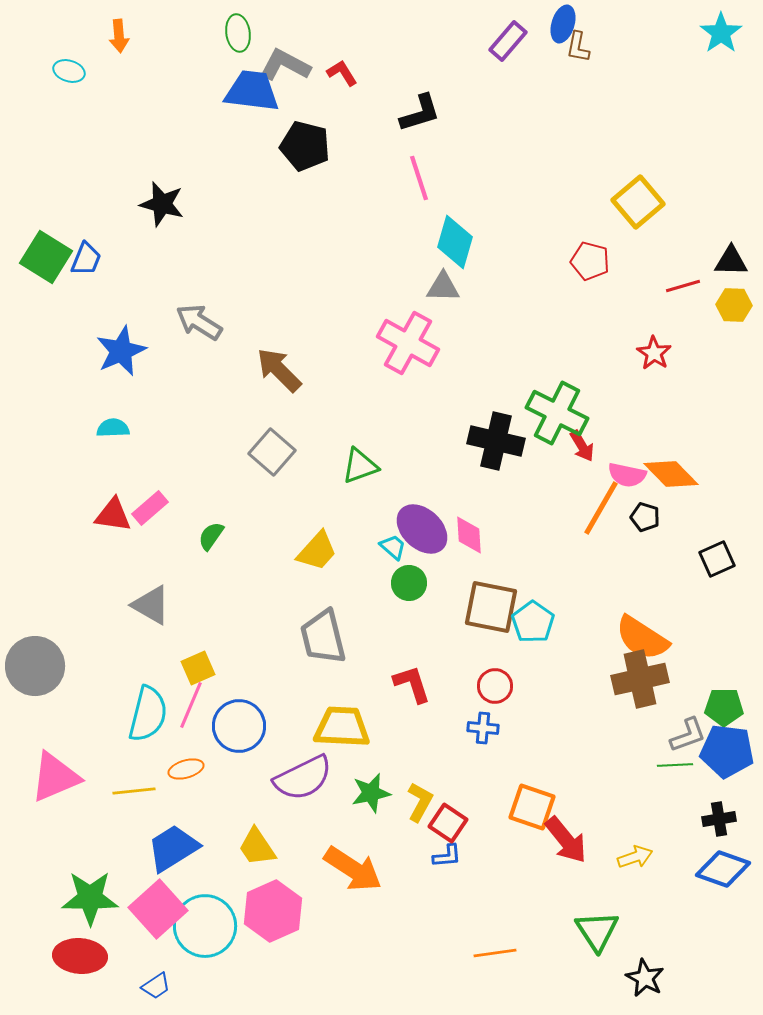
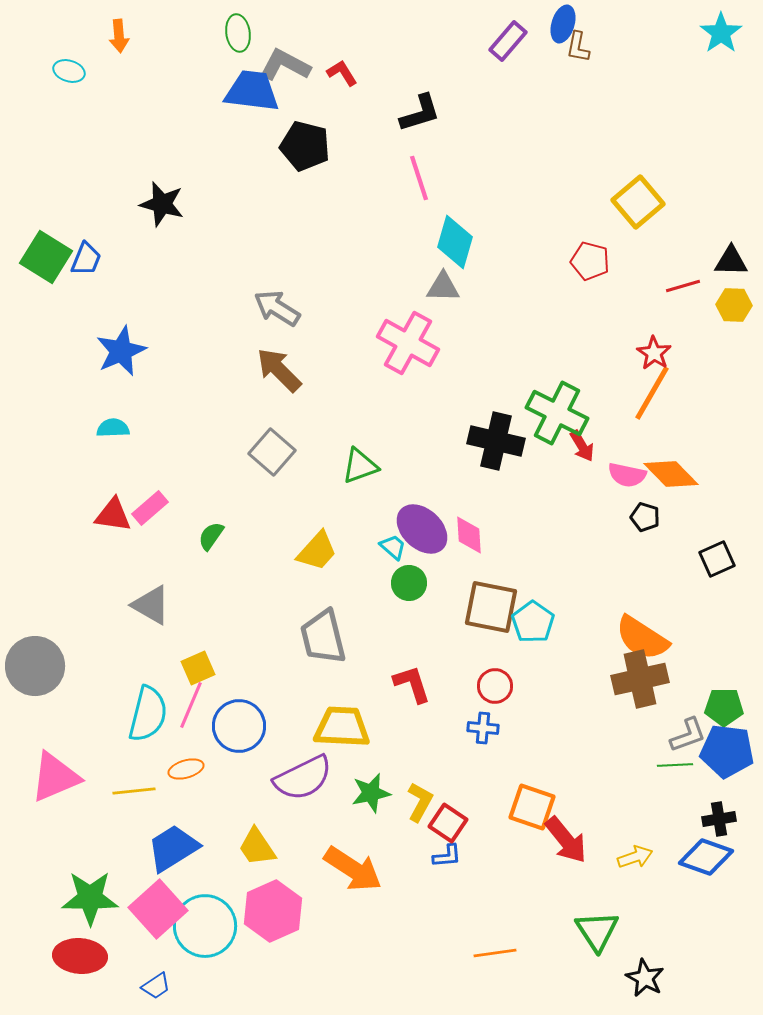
gray arrow at (199, 322): moved 78 px right, 14 px up
orange line at (601, 508): moved 51 px right, 115 px up
blue diamond at (723, 869): moved 17 px left, 12 px up
